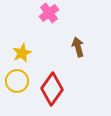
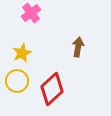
pink cross: moved 18 px left
brown arrow: rotated 24 degrees clockwise
red diamond: rotated 12 degrees clockwise
